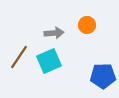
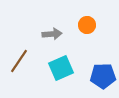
gray arrow: moved 2 px left, 1 px down
brown line: moved 4 px down
cyan square: moved 12 px right, 7 px down
